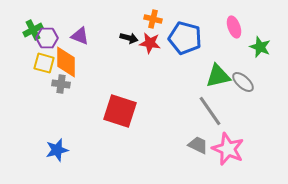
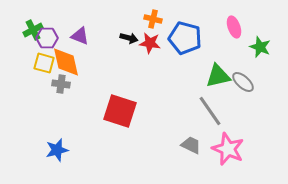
orange diamond: rotated 12 degrees counterclockwise
gray trapezoid: moved 7 px left
